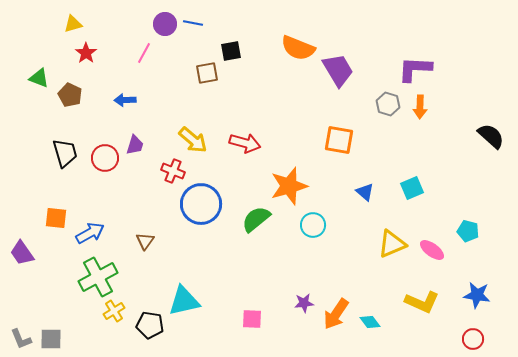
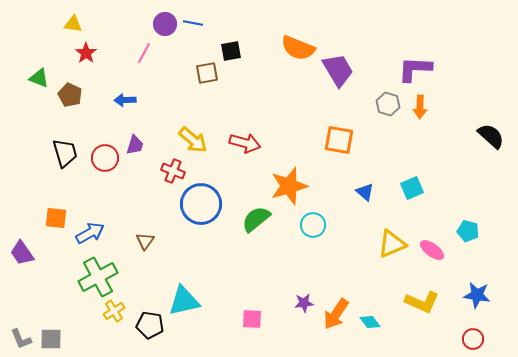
yellow triangle at (73, 24): rotated 24 degrees clockwise
